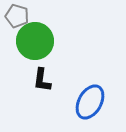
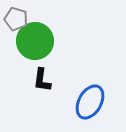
gray pentagon: moved 1 px left, 3 px down
